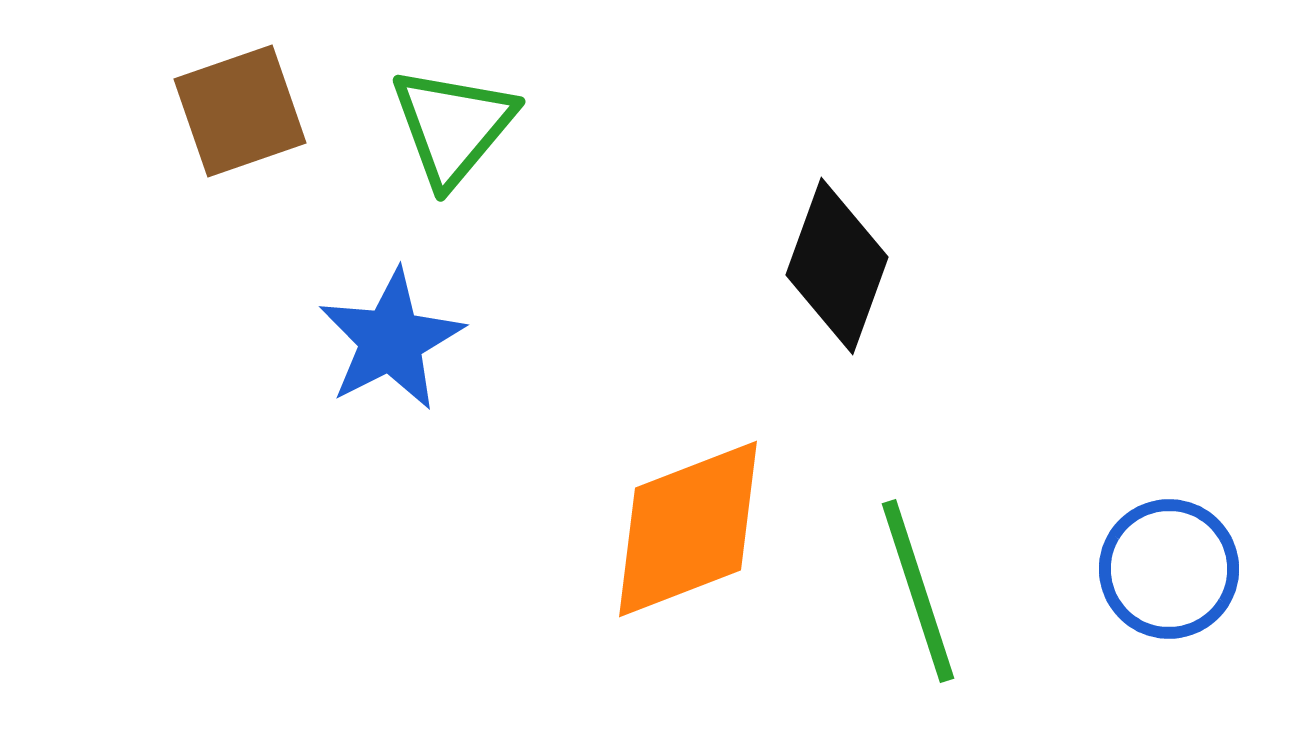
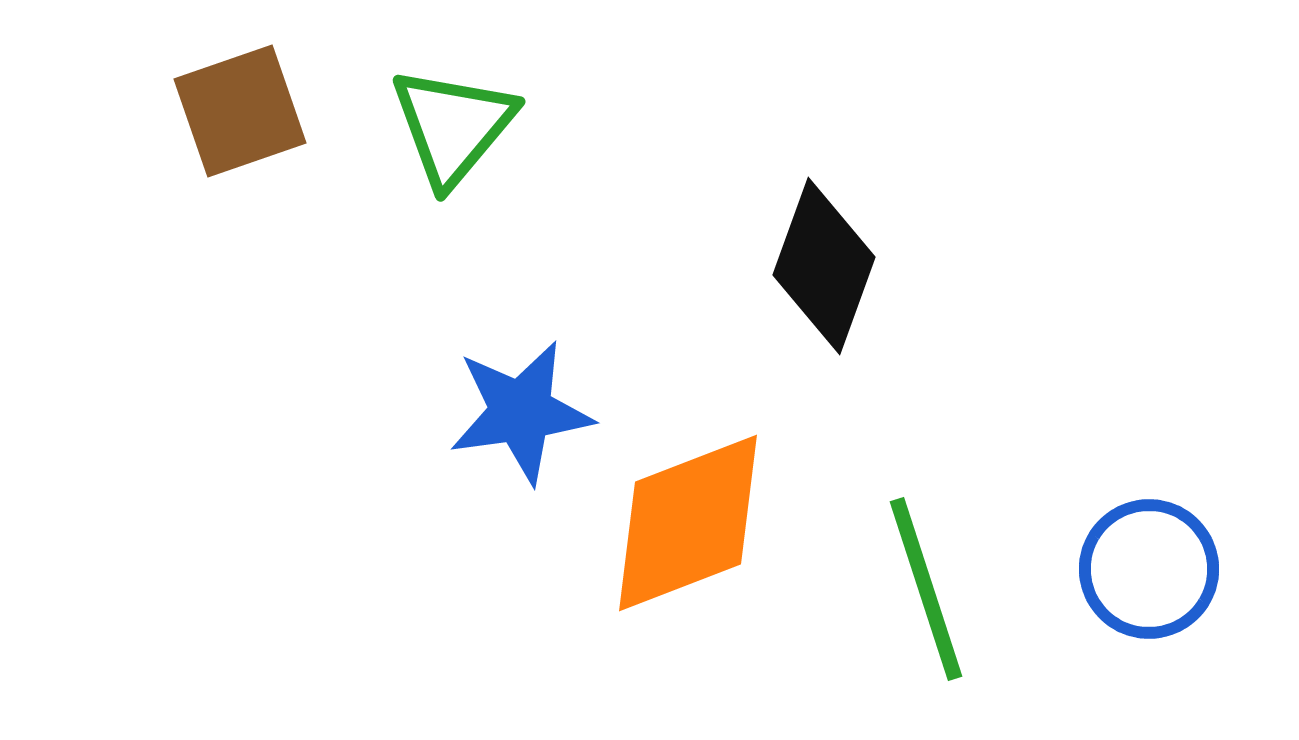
black diamond: moved 13 px left
blue star: moved 130 px right, 72 px down; rotated 19 degrees clockwise
orange diamond: moved 6 px up
blue circle: moved 20 px left
green line: moved 8 px right, 2 px up
